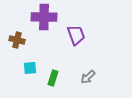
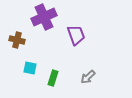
purple cross: rotated 25 degrees counterclockwise
cyan square: rotated 16 degrees clockwise
